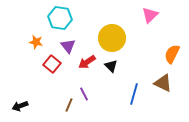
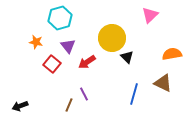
cyan hexagon: rotated 25 degrees counterclockwise
orange semicircle: rotated 54 degrees clockwise
black triangle: moved 16 px right, 9 px up
